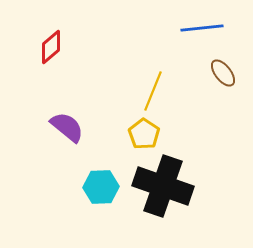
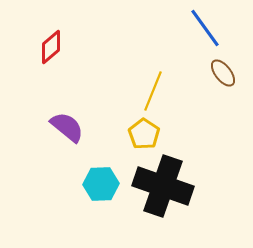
blue line: moved 3 px right; rotated 60 degrees clockwise
cyan hexagon: moved 3 px up
